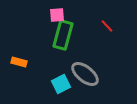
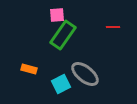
red line: moved 6 px right, 1 px down; rotated 48 degrees counterclockwise
green rectangle: rotated 20 degrees clockwise
orange rectangle: moved 10 px right, 7 px down
